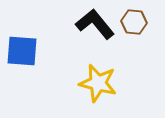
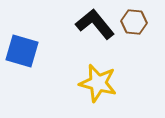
blue square: rotated 12 degrees clockwise
